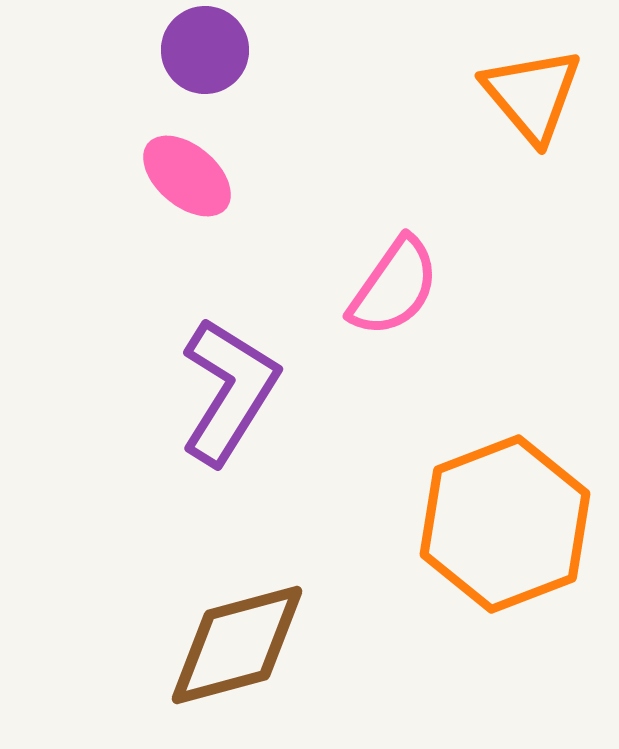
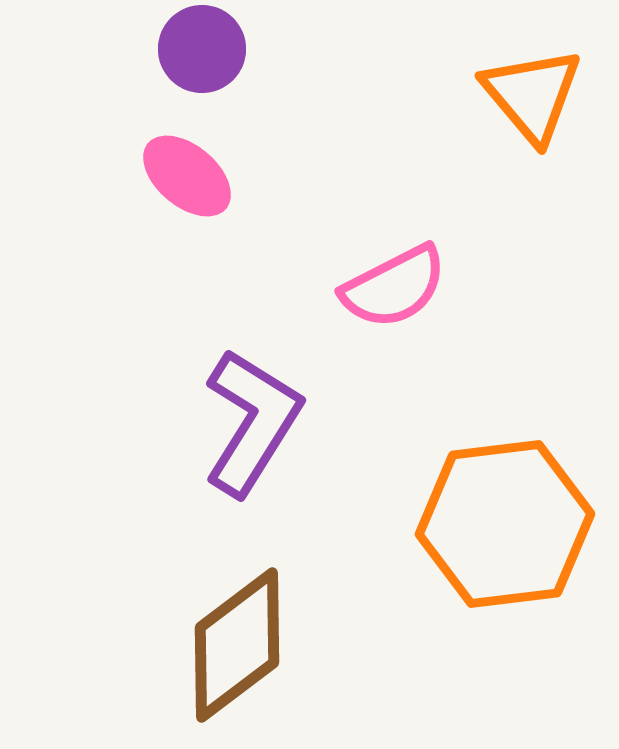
purple circle: moved 3 px left, 1 px up
pink semicircle: rotated 28 degrees clockwise
purple L-shape: moved 23 px right, 31 px down
orange hexagon: rotated 14 degrees clockwise
brown diamond: rotated 22 degrees counterclockwise
